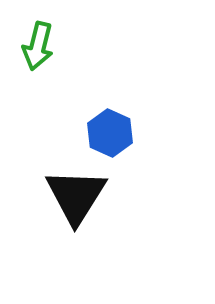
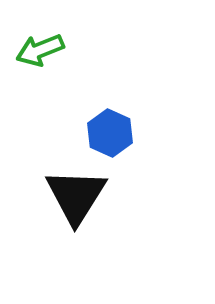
green arrow: moved 2 px right, 4 px down; rotated 54 degrees clockwise
